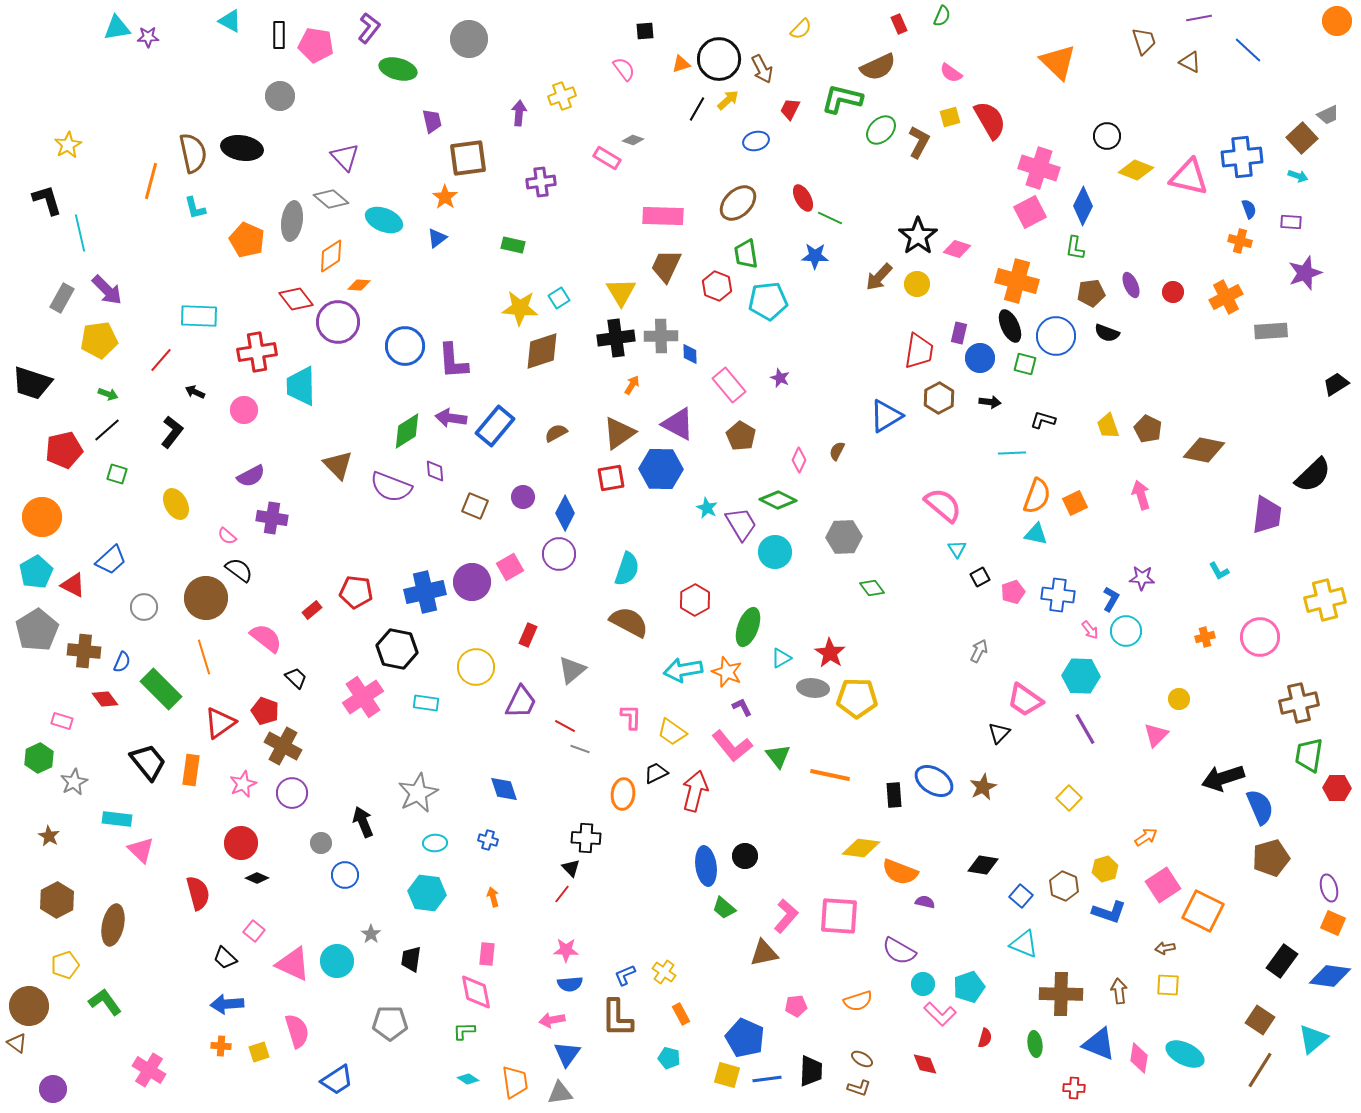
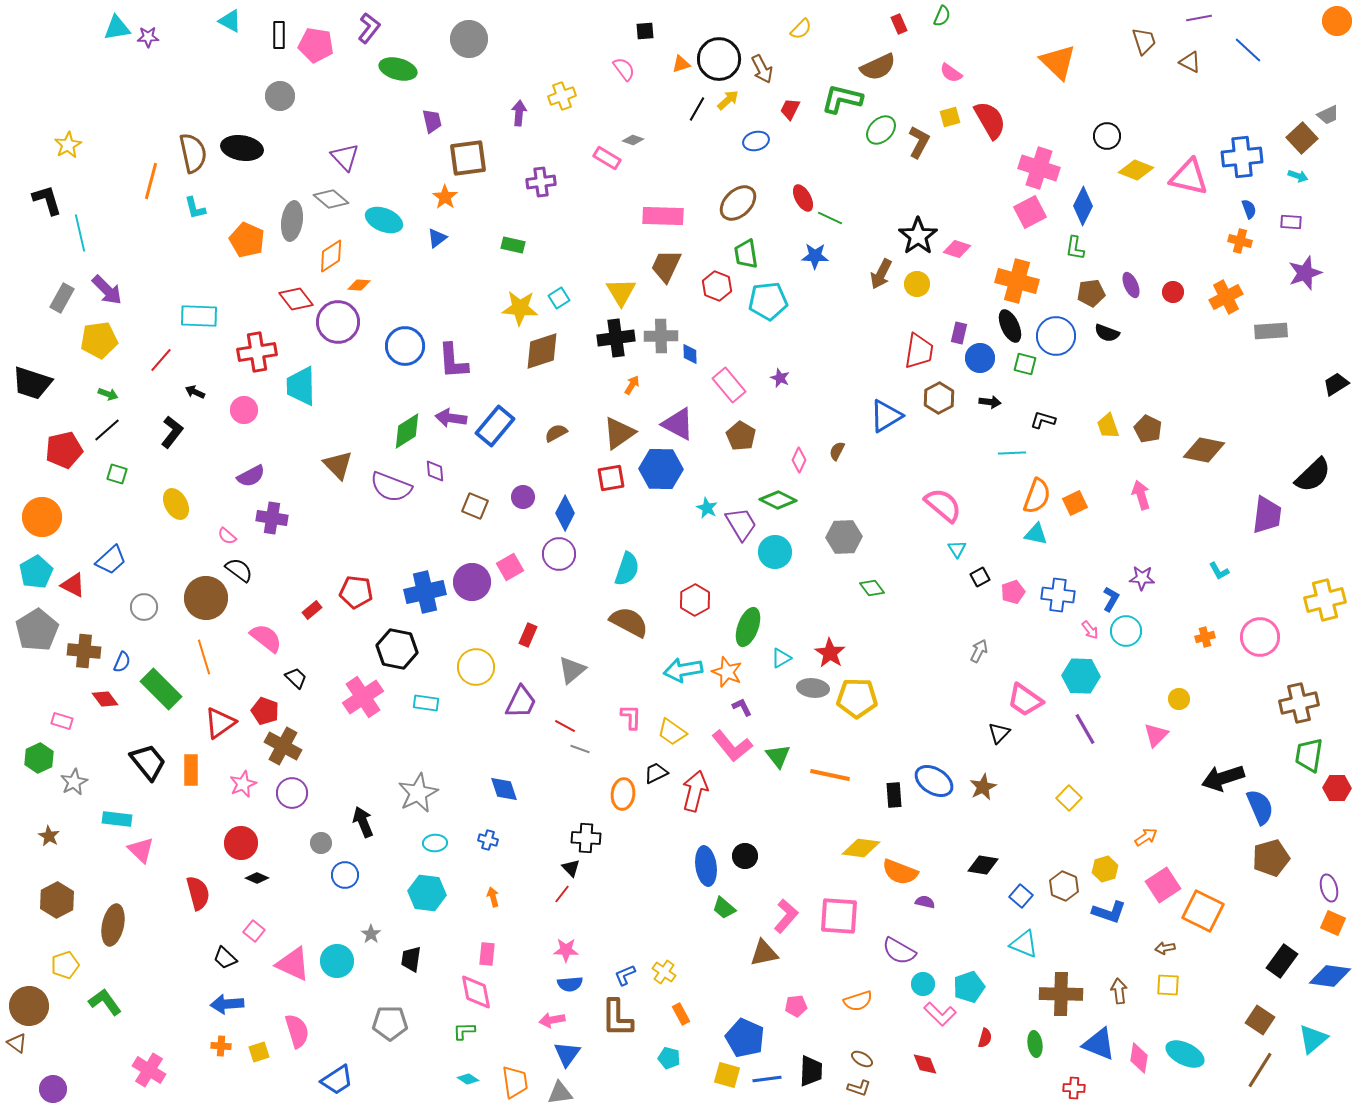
brown arrow at (879, 277): moved 2 px right, 3 px up; rotated 16 degrees counterclockwise
orange rectangle at (191, 770): rotated 8 degrees counterclockwise
